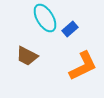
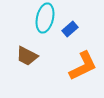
cyan ellipse: rotated 44 degrees clockwise
